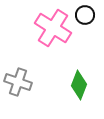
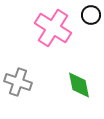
black circle: moved 6 px right
green diamond: rotated 32 degrees counterclockwise
